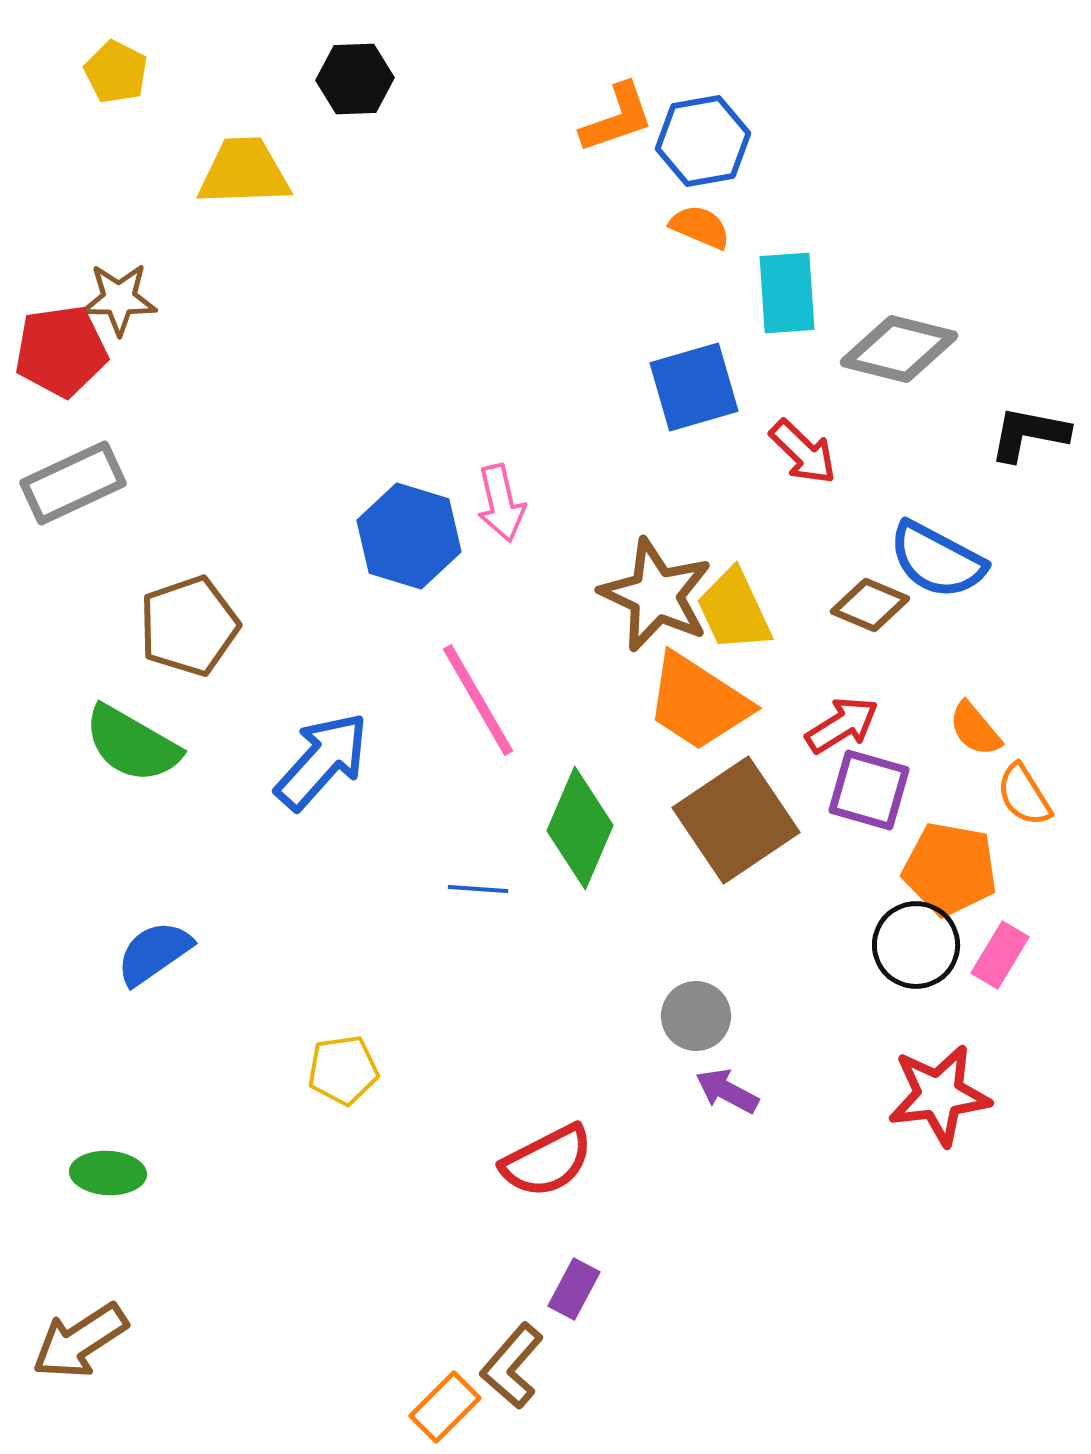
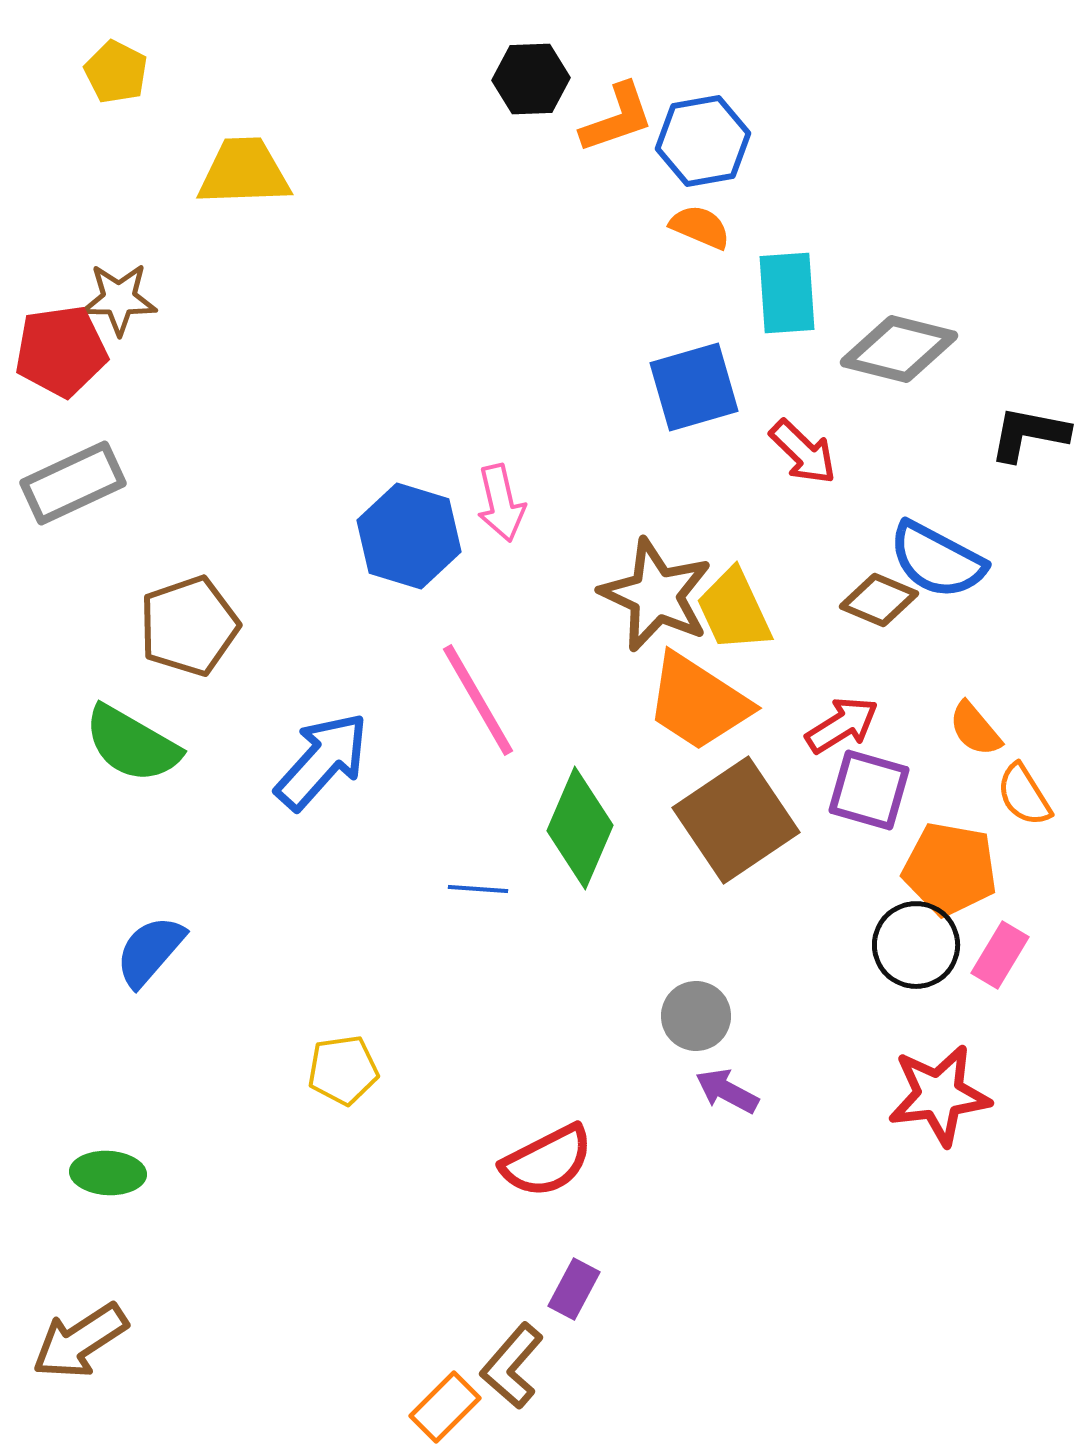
black hexagon at (355, 79): moved 176 px right
brown diamond at (870, 605): moved 9 px right, 5 px up
blue semicircle at (154, 953): moved 4 px left, 2 px up; rotated 14 degrees counterclockwise
